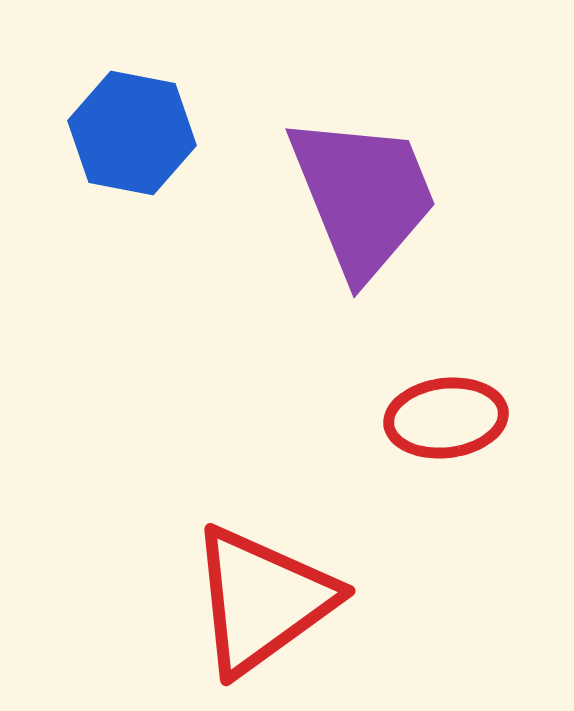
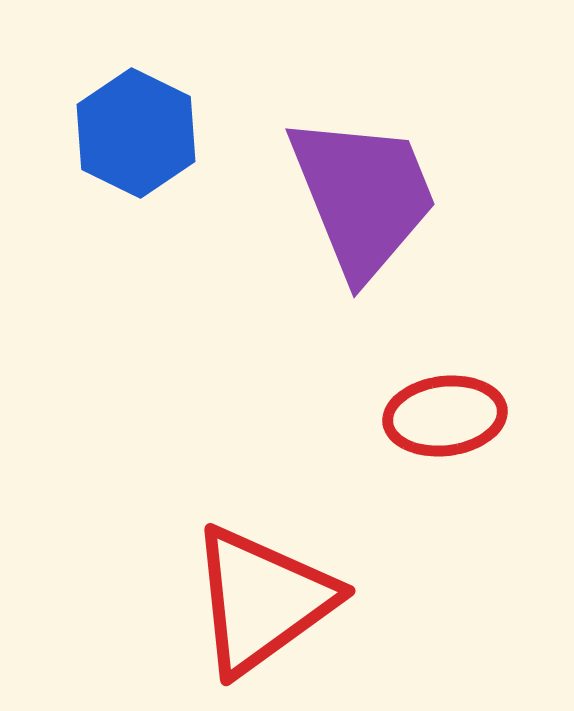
blue hexagon: moved 4 px right; rotated 15 degrees clockwise
red ellipse: moved 1 px left, 2 px up
